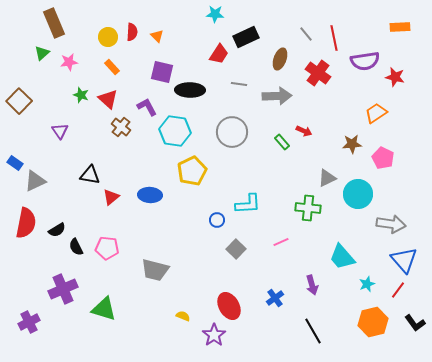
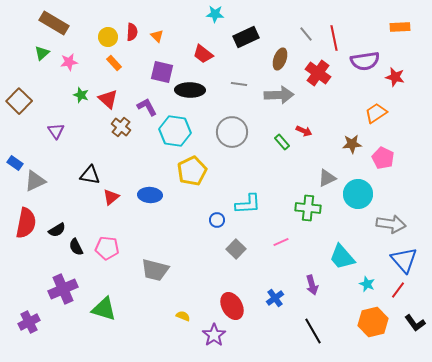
brown rectangle at (54, 23): rotated 36 degrees counterclockwise
red trapezoid at (219, 54): moved 16 px left; rotated 95 degrees clockwise
orange rectangle at (112, 67): moved 2 px right, 4 px up
gray arrow at (277, 96): moved 2 px right, 1 px up
purple triangle at (60, 131): moved 4 px left
cyan star at (367, 284): rotated 28 degrees counterclockwise
red ellipse at (229, 306): moved 3 px right
